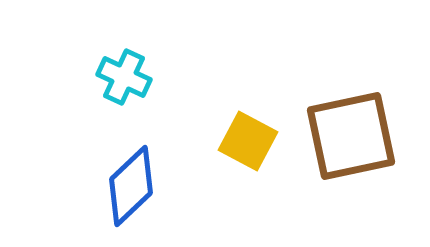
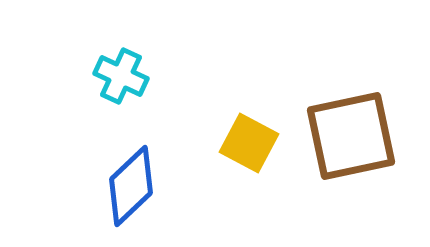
cyan cross: moved 3 px left, 1 px up
yellow square: moved 1 px right, 2 px down
